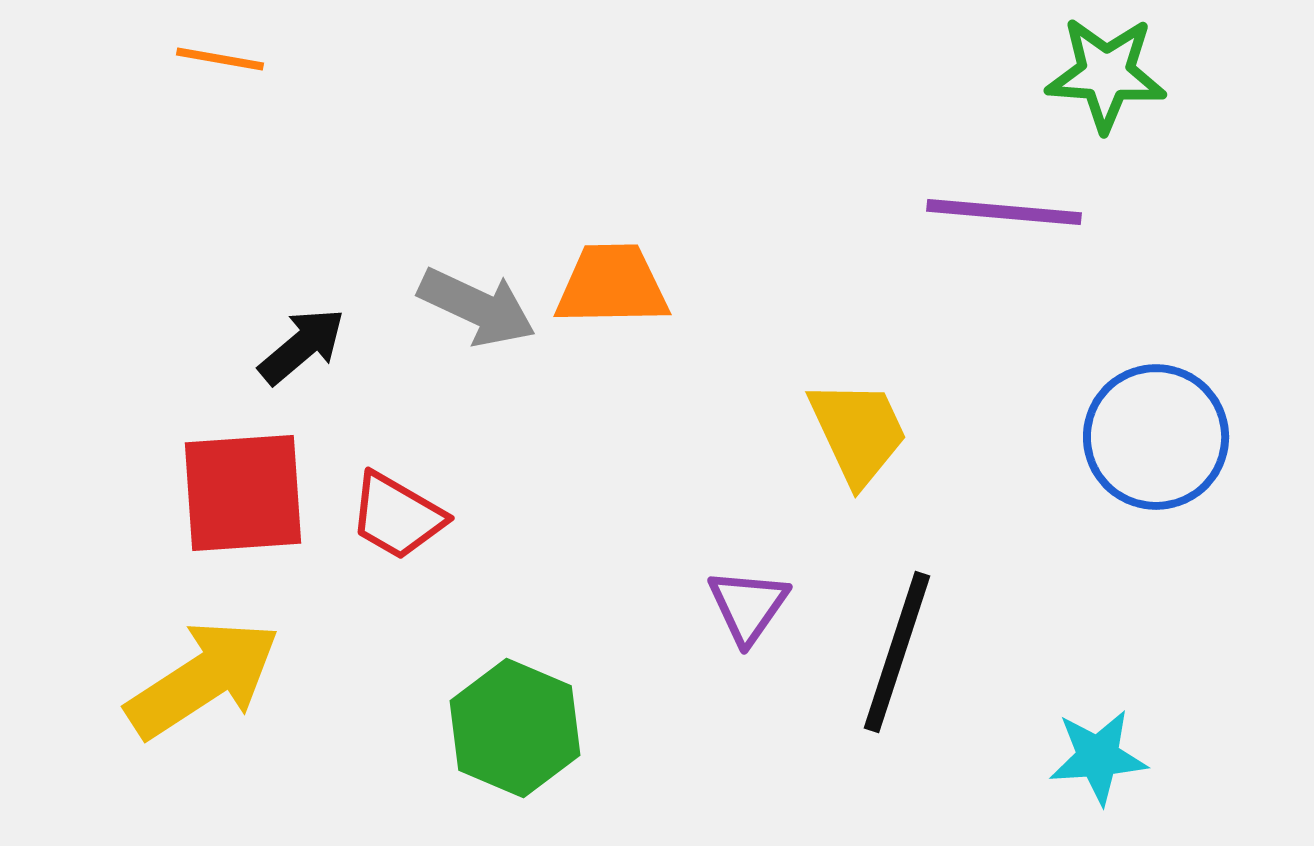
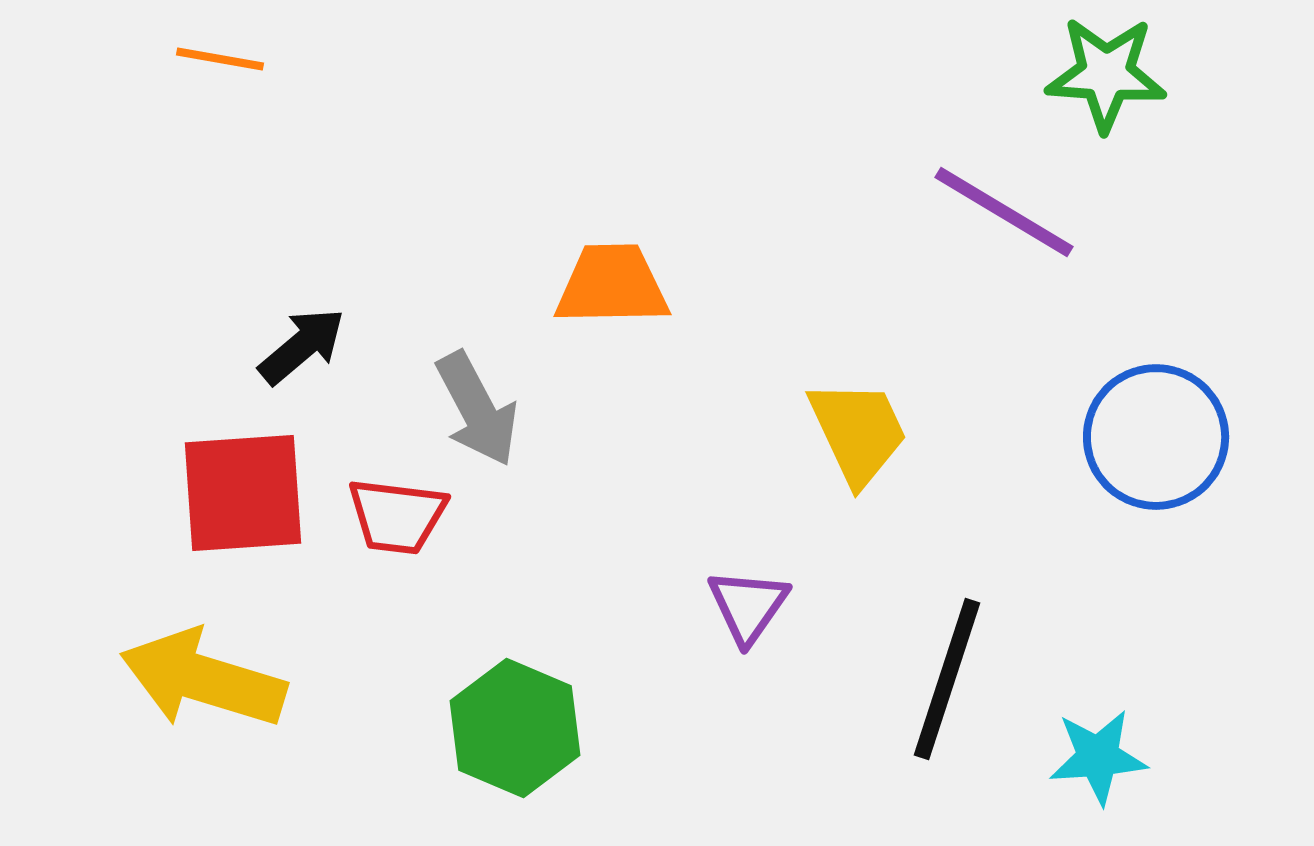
purple line: rotated 26 degrees clockwise
gray arrow: moved 102 px down; rotated 37 degrees clockwise
red trapezoid: rotated 23 degrees counterclockwise
black line: moved 50 px right, 27 px down
yellow arrow: rotated 130 degrees counterclockwise
